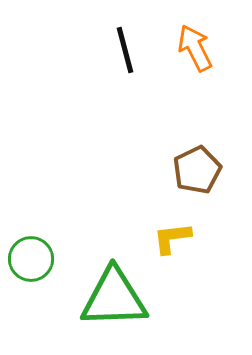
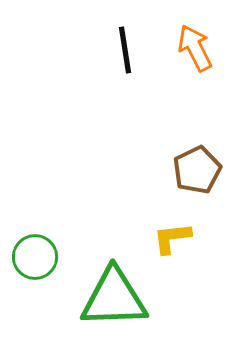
black line: rotated 6 degrees clockwise
green circle: moved 4 px right, 2 px up
